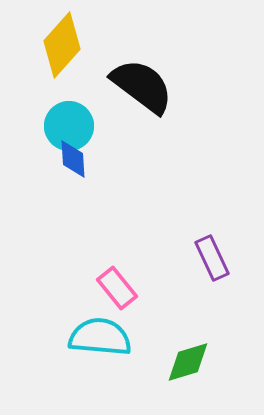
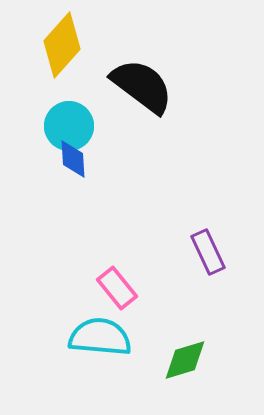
purple rectangle: moved 4 px left, 6 px up
green diamond: moved 3 px left, 2 px up
